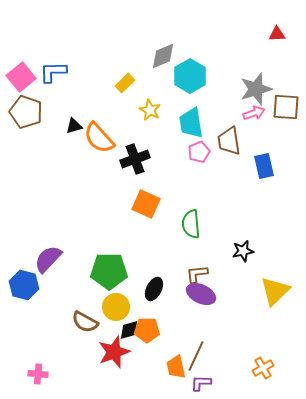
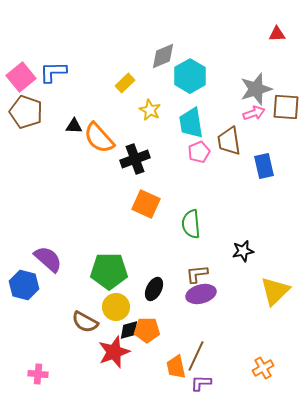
black triangle: rotated 18 degrees clockwise
purple semicircle: rotated 88 degrees clockwise
purple ellipse: rotated 40 degrees counterclockwise
